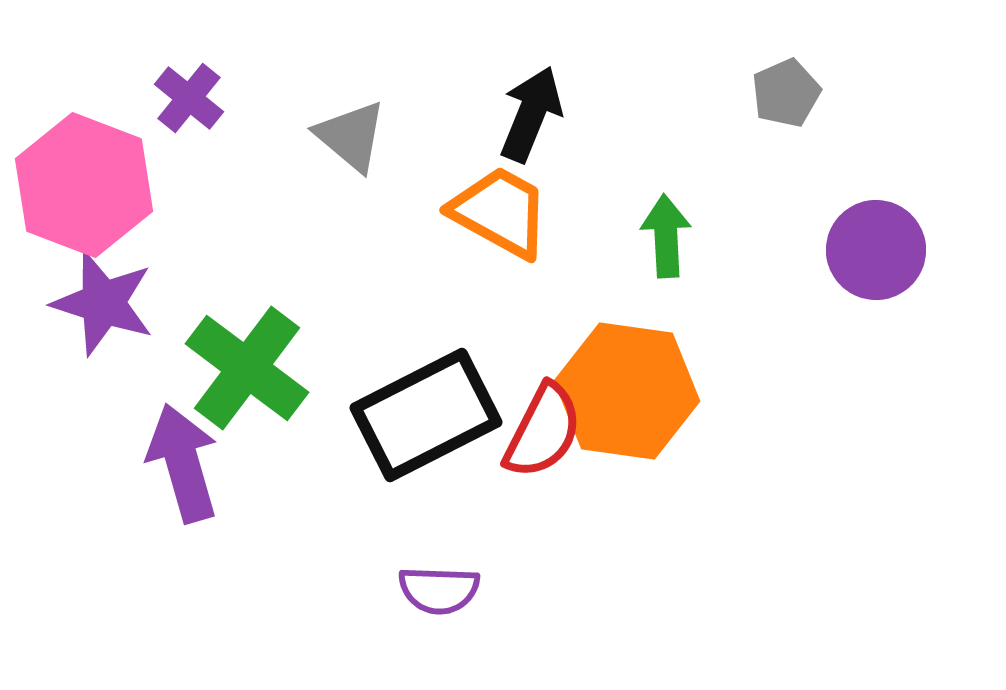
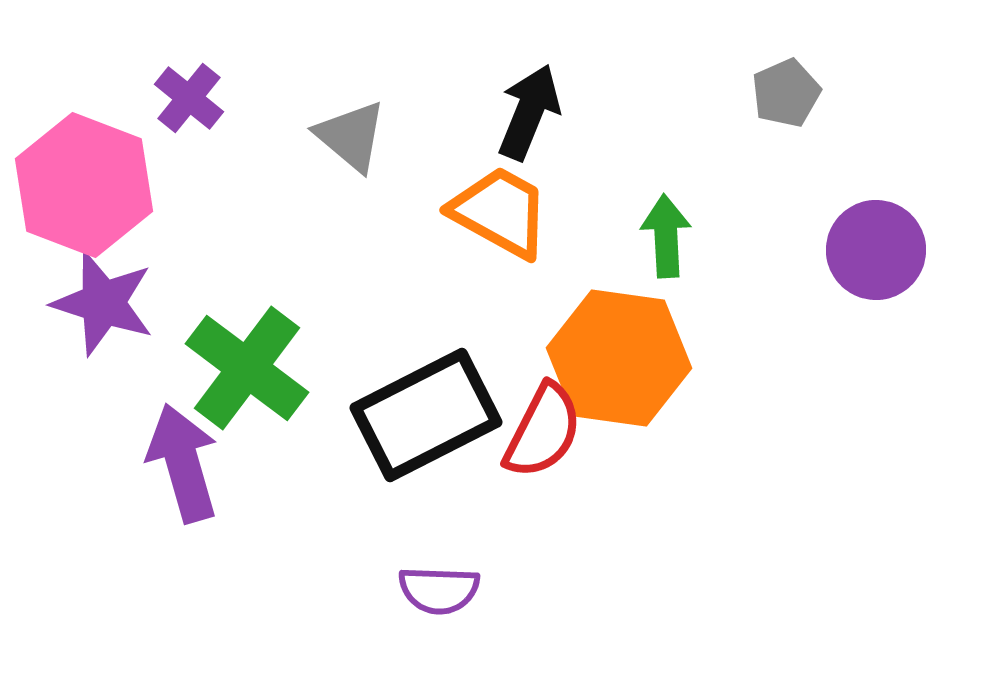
black arrow: moved 2 px left, 2 px up
orange hexagon: moved 8 px left, 33 px up
